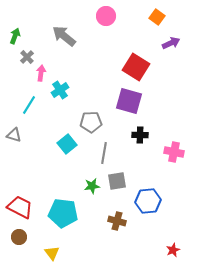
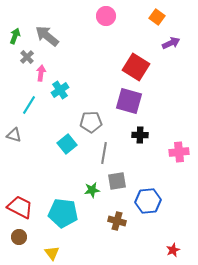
gray arrow: moved 17 px left
pink cross: moved 5 px right; rotated 18 degrees counterclockwise
green star: moved 4 px down
